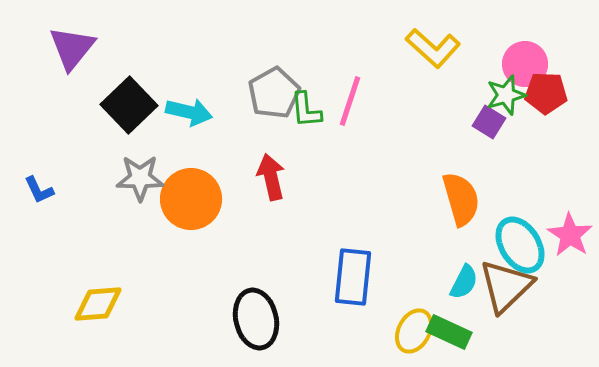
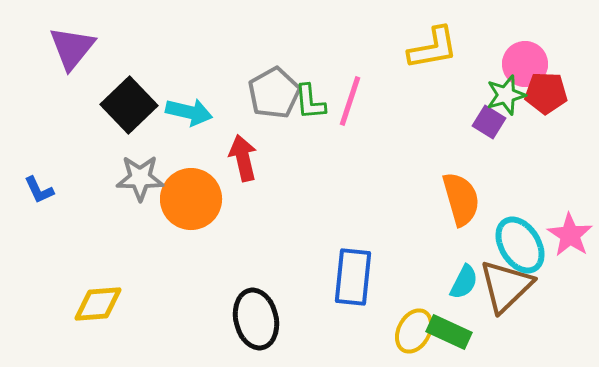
yellow L-shape: rotated 52 degrees counterclockwise
green L-shape: moved 4 px right, 8 px up
red arrow: moved 28 px left, 19 px up
